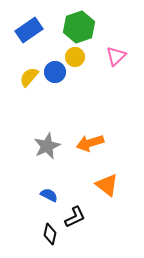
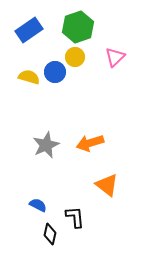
green hexagon: moved 1 px left
pink triangle: moved 1 px left, 1 px down
yellow semicircle: rotated 65 degrees clockwise
gray star: moved 1 px left, 1 px up
blue semicircle: moved 11 px left, 10 px down
black L-shape: rotated 70 degrees counterclockwise
